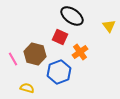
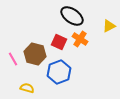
yellow triangle: rotated 40 degrees clockwise
red square: moved 1 px left, 5 px down
orange cross: moved 13 px up; rotated 21 degrees counterclockwise
